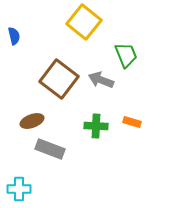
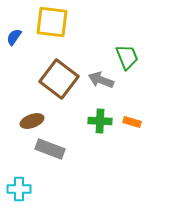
yellow square: moved 32 px left; rotated 32 degrees counterclockwise
blue semicircle: moved 1 px down; rotated 132 degrees counterclockwise
green trapezoid: moved 1 px right, 2 px down
green cross: moved 4 px right, 5 px up
